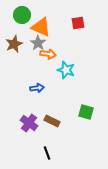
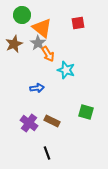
orange triangle: moved 1 px right, 1 px down; rotated 15 degrees clockwise
orange arrow: rotated 49 degrees clockwise
